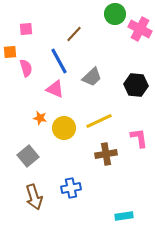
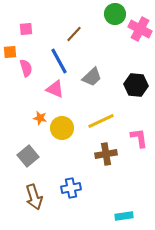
yellow line: moved 2 px right
yellow circle: moved 2 px left
